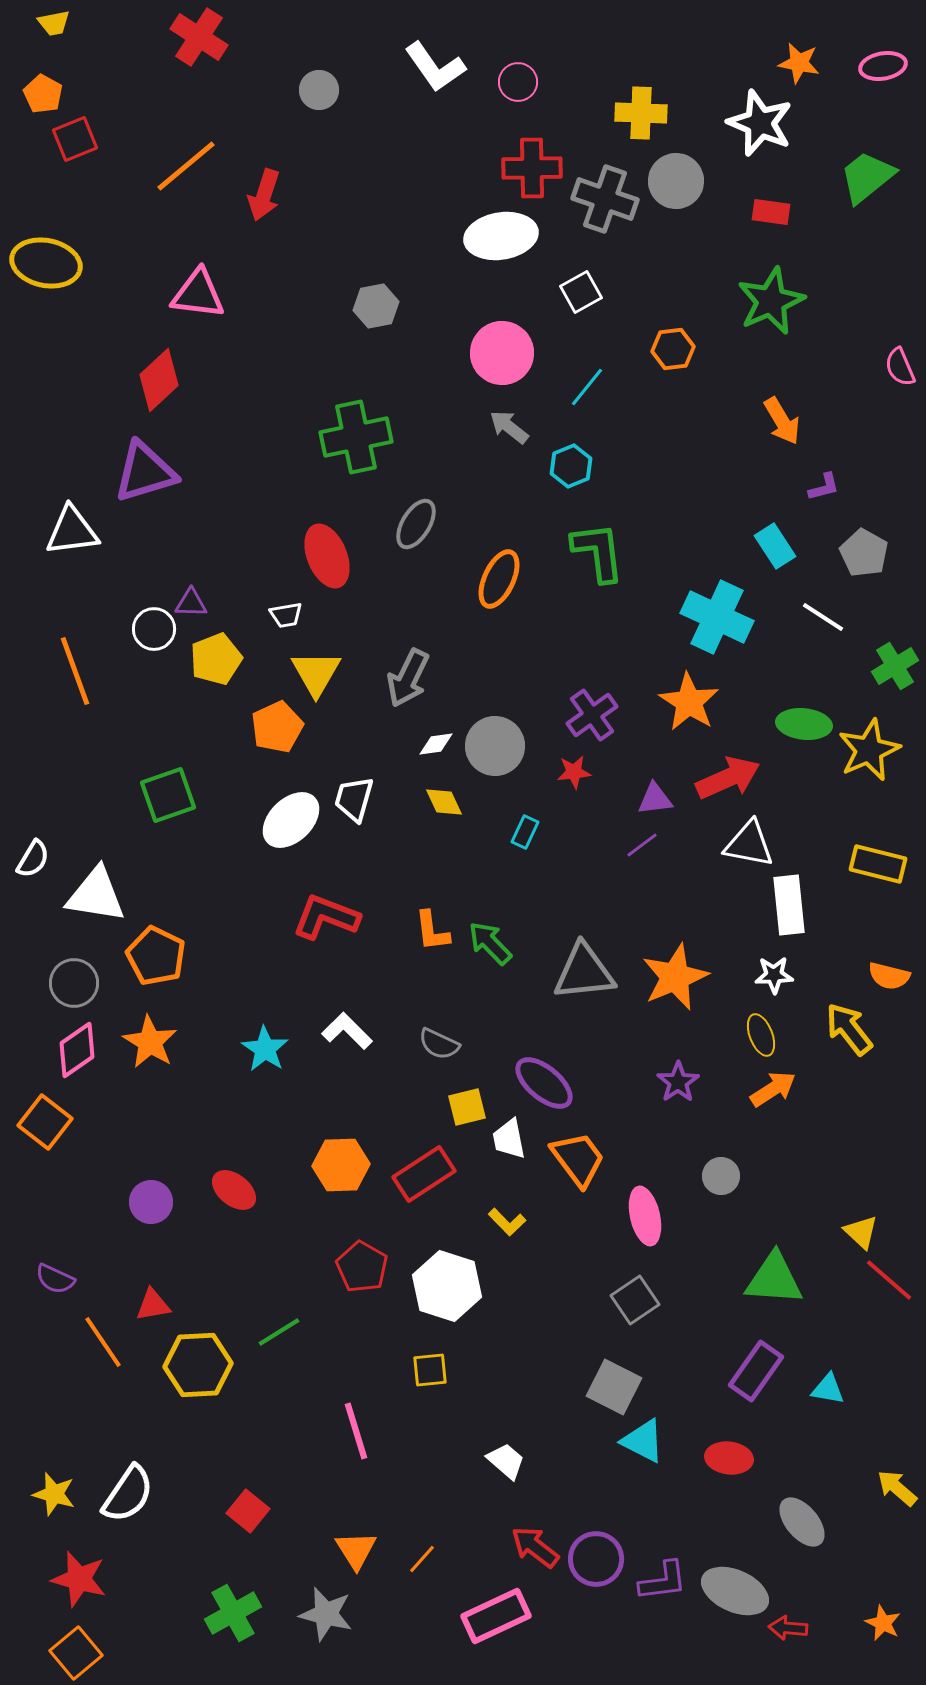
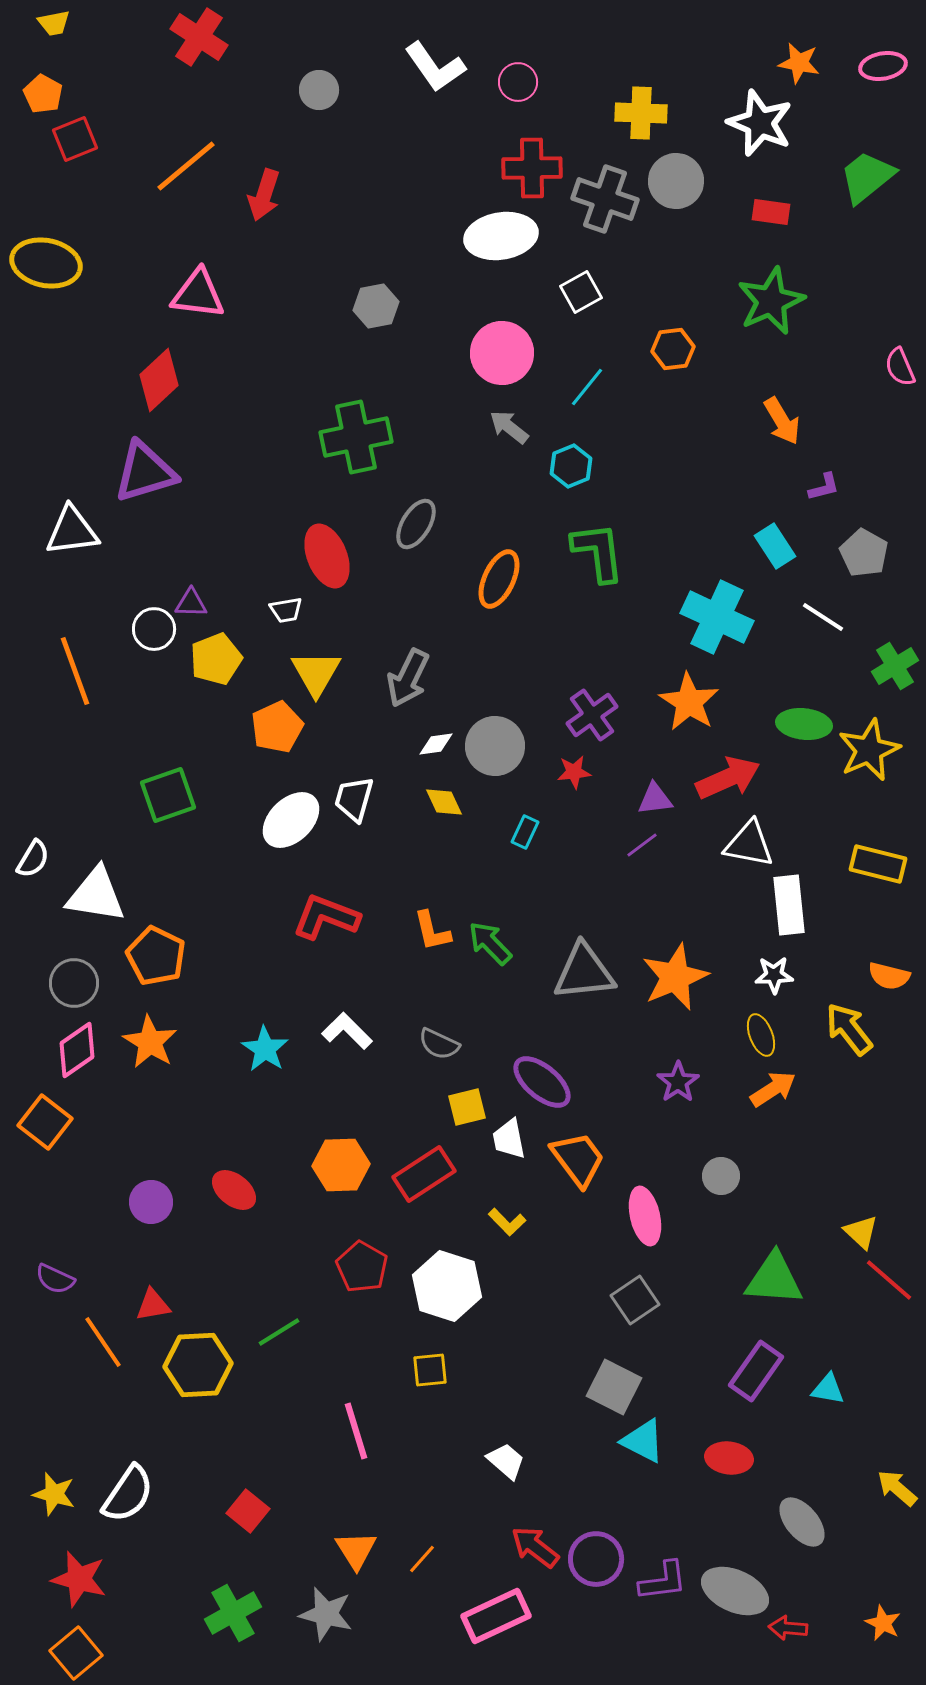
white trapezoid at (286, 615): moved 5 px up
orange L-shape at (432, 931): rotated 6 degrees counterclockwise
purple ellipse at (544, 1083): moved 2 px left, 1 px up
